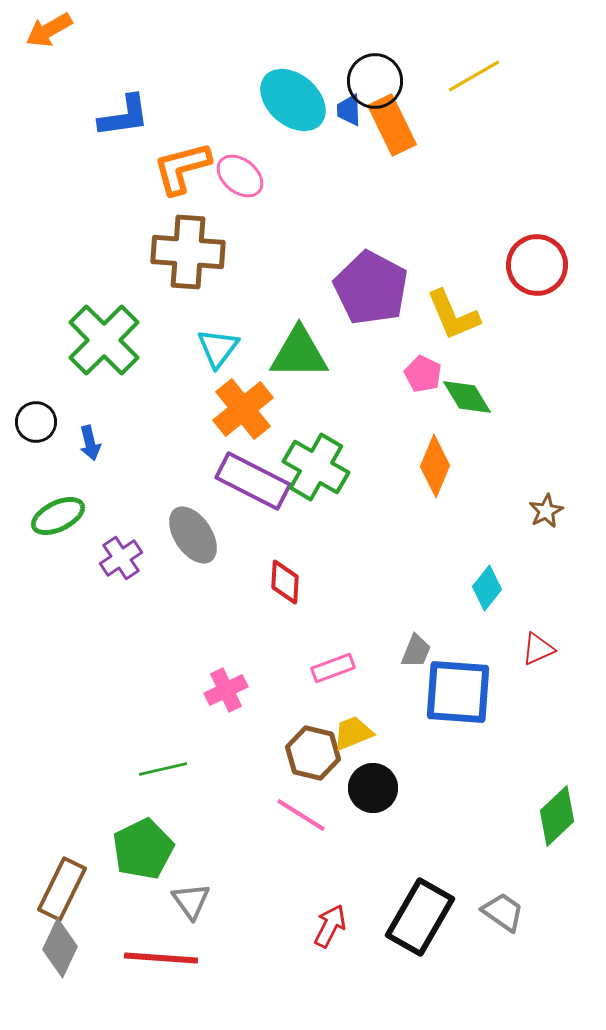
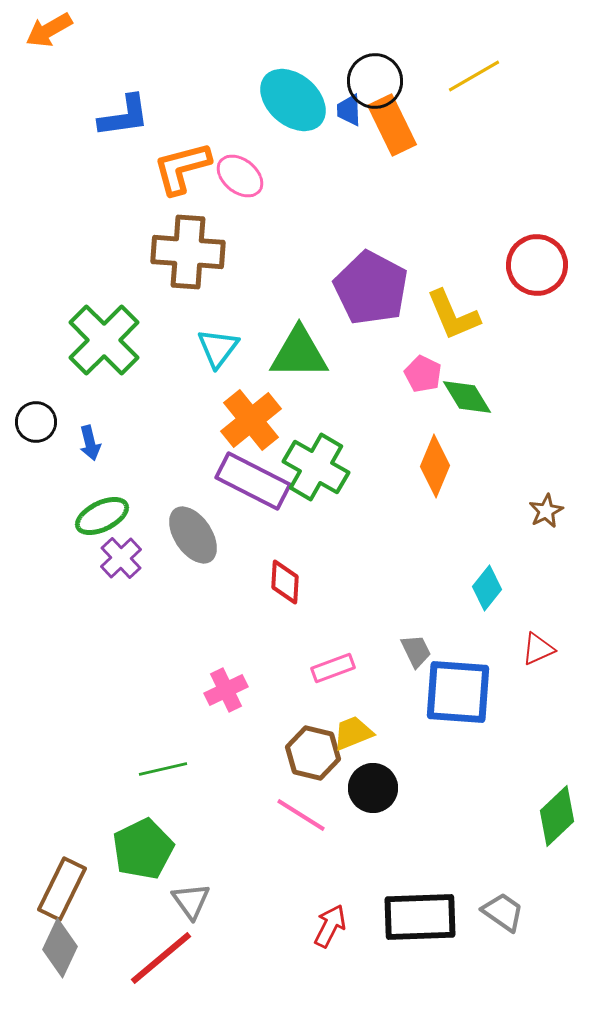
orange cross at (243, 409): moved 8 px right, 11 px down
green ellipse at (58, 516): moved 44 px right
purple cross at (121, 558): rotated 9 degrees counterclockwise
gray trapezoid at (416, 651): rotated 48 degrees counterclockwise
black rectangle at (420, 917): rotated 58 degrees clockwise
red line at (161, 958): rotated 44 degrees counterclockwise
